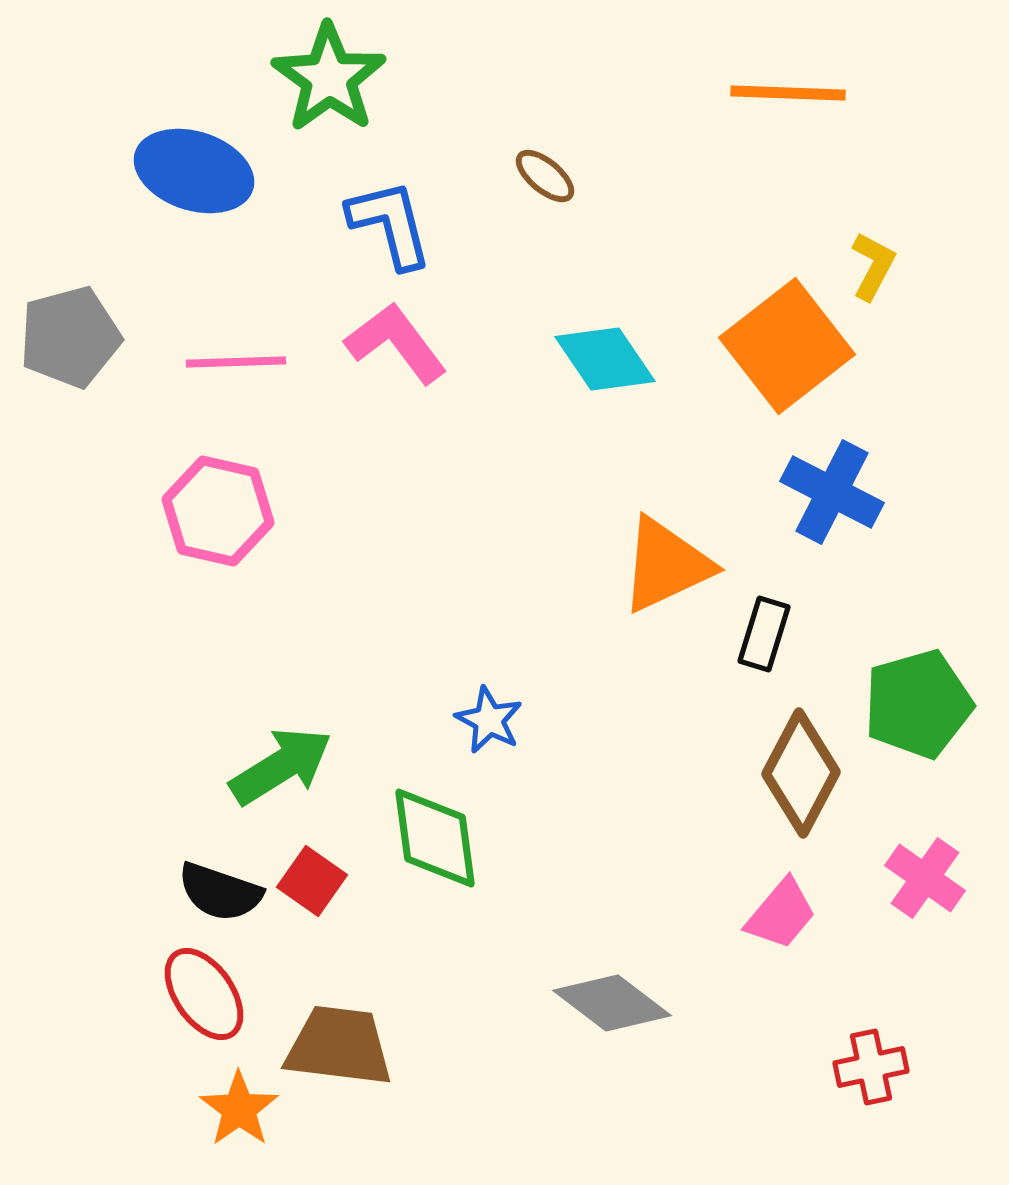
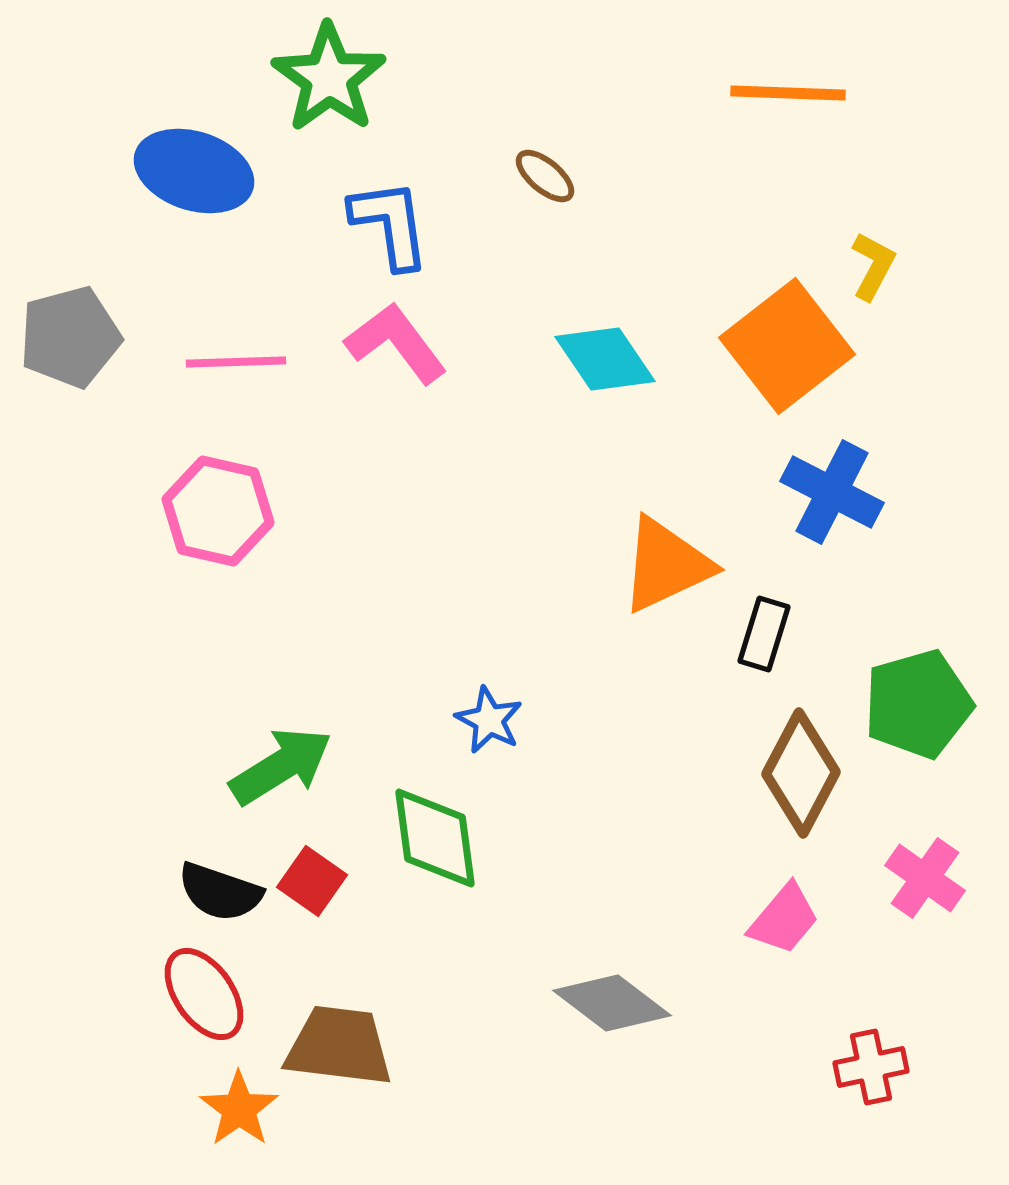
blue L-shape: rotated 6 degrees clockwise
pink trapezoid: moved 3 px right, 5 px down
